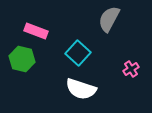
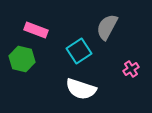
gray semicircle: moved 2 px left, 8 px down
pink rectangle: moved 1 px up
cyan square: moved 1 px right, 2 px up; rotated 15 degrees clockwise
